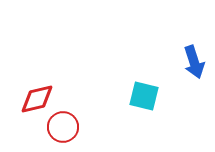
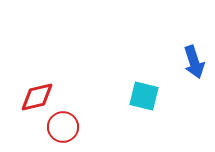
red diamond: moved 2 px up
